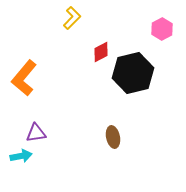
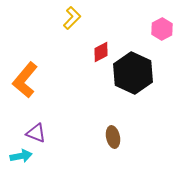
black hexagon: rotated 21 degrees counterclockwise
orange L-shape: moved 1 px right, 2 px down
purple triangle: rotated 30 degrees clockwise
